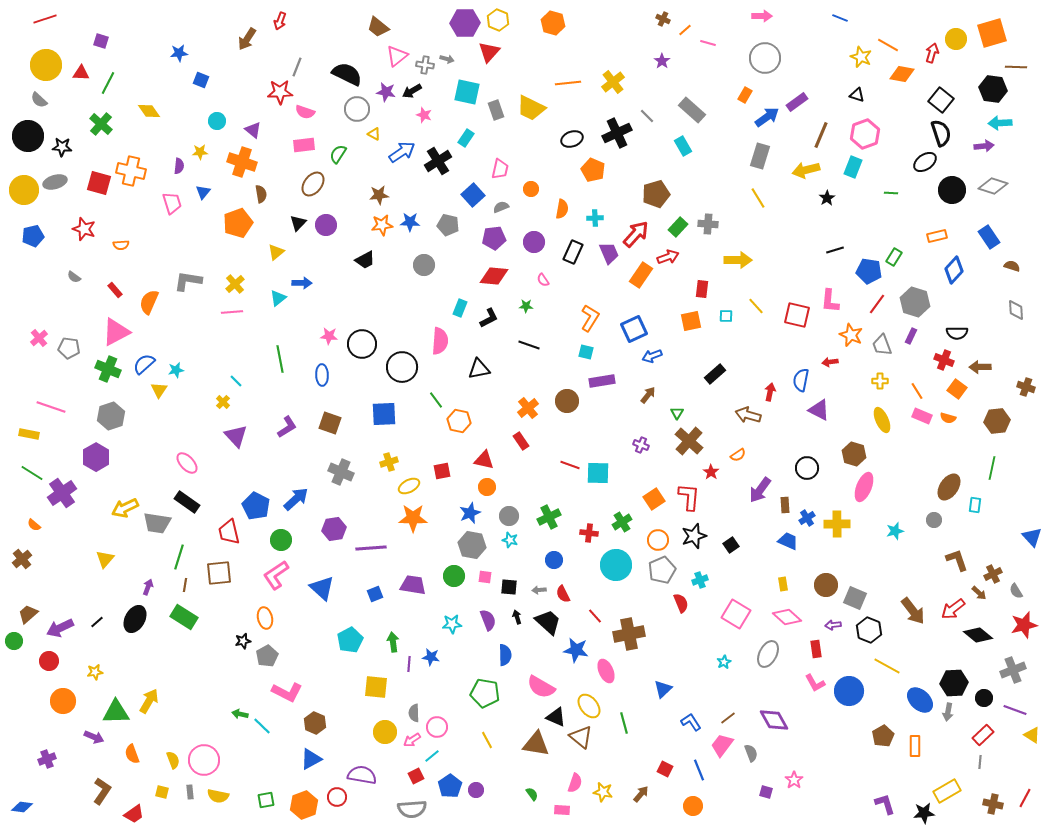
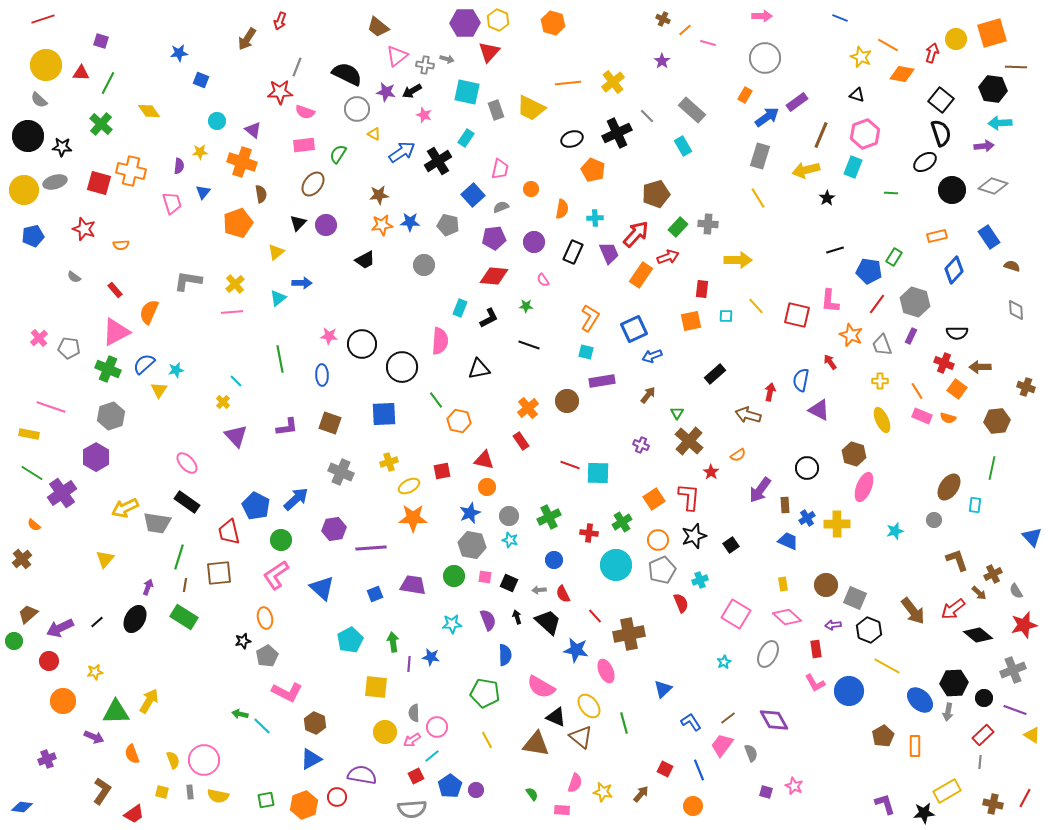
red line at (45, 19): moved 2 px left
orange semicircle at (149, 302): moved 10 px down
red cross at (944, 360): moved 3 px down
red arrow at (830, 362): rotated 63 degrees clockwise
purple L-shape at (287, 427): rotated 25 degrees clockwise
black square at (509, 587): moved 4 px up; rotated 18 degrees clockwise
pink star at (794, 780): moved 6 px down; rotated 12 degrees counterclockwise
